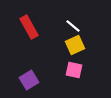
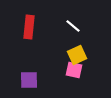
red rectangle: rotated 35 degrees clockwise
yellow square: moved 2 px right, 10 px down
purple square: rotated 30 degrees clockwise
